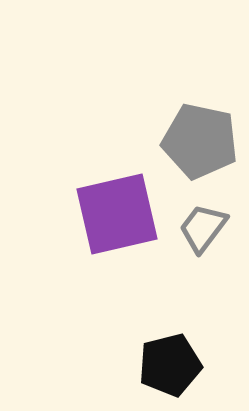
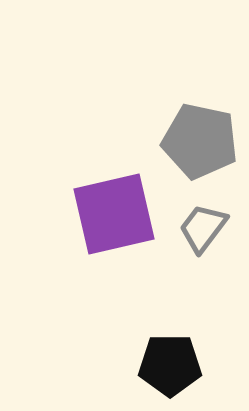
purple square: moved 3 px left
black pentagon: rotated 14 degrees clockwise
